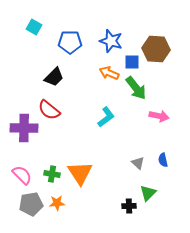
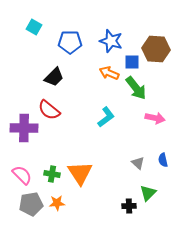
pink arrow: moved 4 px left, 2 px down
